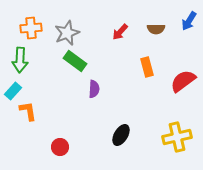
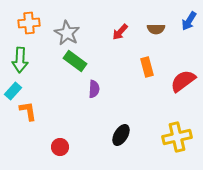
orange cross: moved 2 px left, 5 px up
gray star: rotated 20 degrees counterclockwise
